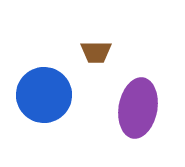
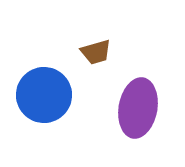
brown trapezoid: rotated 16 degrees counterclockwise
